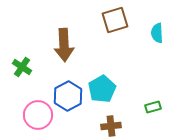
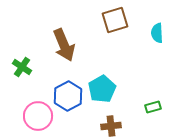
brown arrow: rotated 20 degrees counterclockwise
pink circle: moved 1 px down
